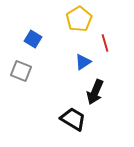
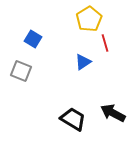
yellow pentagon: moved 10 px right
black arrow: moved 18 px right, 21 px down; rotated 95 degrees clockwise
